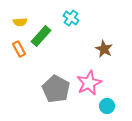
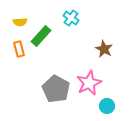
orange rectangle: rotated 14 degrees clockwise
